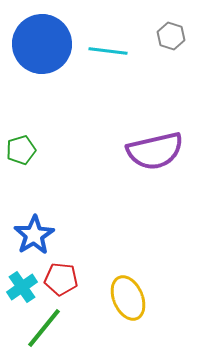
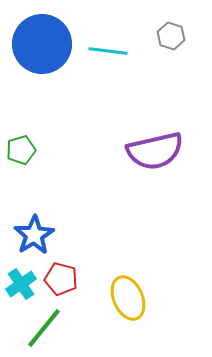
red pentagon: rotated 8 degrees clockwise
cyan cross: moved 1 px left, 3 px up
